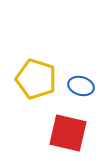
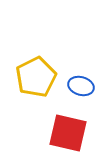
yellow pentagon: moved 2 px up; rotated 27 degrees clockwise
